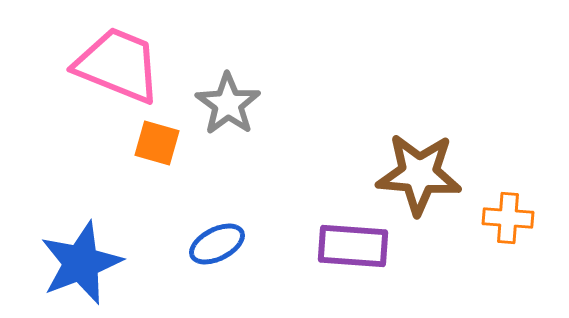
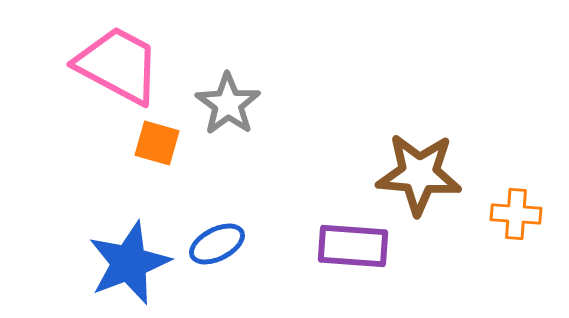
pink trapezoid: rotated 6 degrees clockwise
orange cross: moved 8 px right, 4 px up
blue star: moved 48 px right
